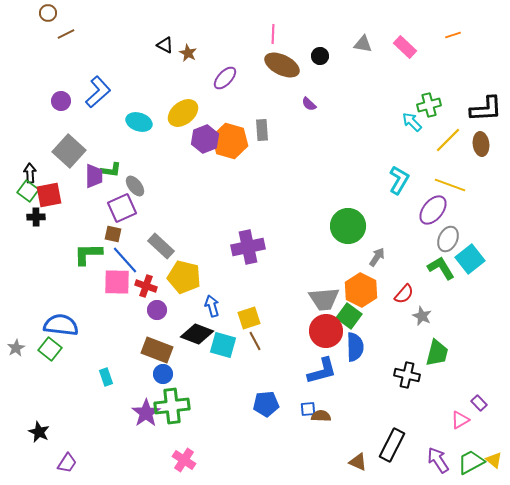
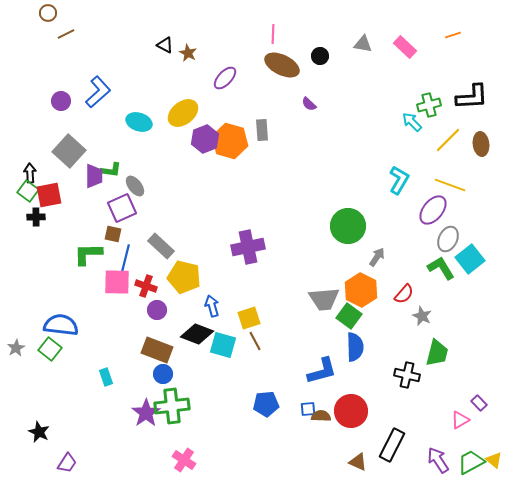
black L-shape at (486, 109): moved 14 px left, 12 px up
blue line at (125, 260): rotated 56 degrees clockwise
red circle at (326, 331): moved 25 px right, 80 px down
